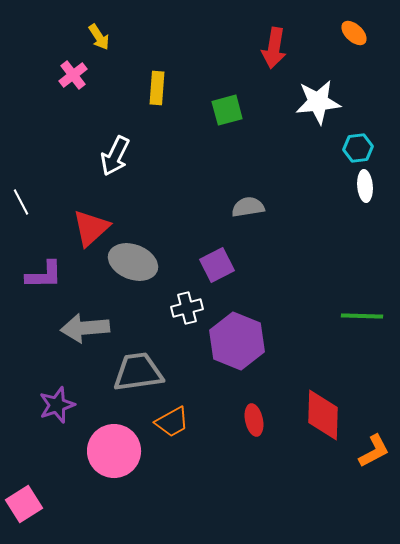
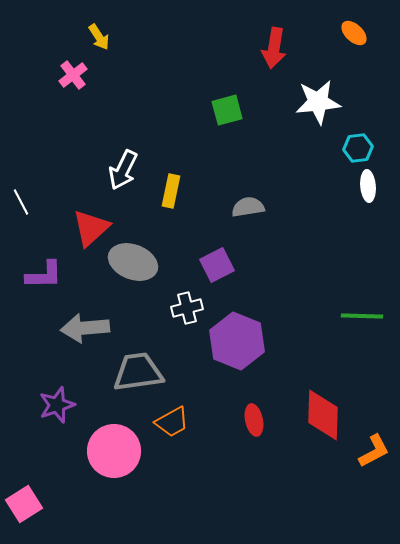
yellow rectangle: moved 14 px right, 103 px down; rotated 8 degrees clockwise
white arrow: moved 8 px right, 14 px down
white ellipse: moved 3 px right
